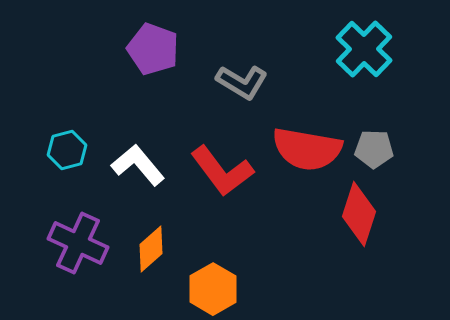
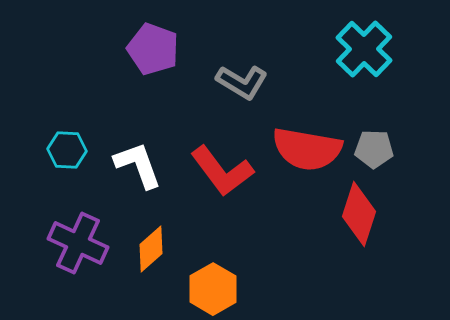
cyan hexagon: rotated 18 degrees clockwise
white L-shape: rotated 20 degrees clockwise
